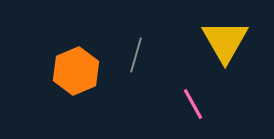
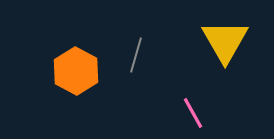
orange hexagon: rotated 9 degrees counterclockwise
pink line: moved 9 px down
